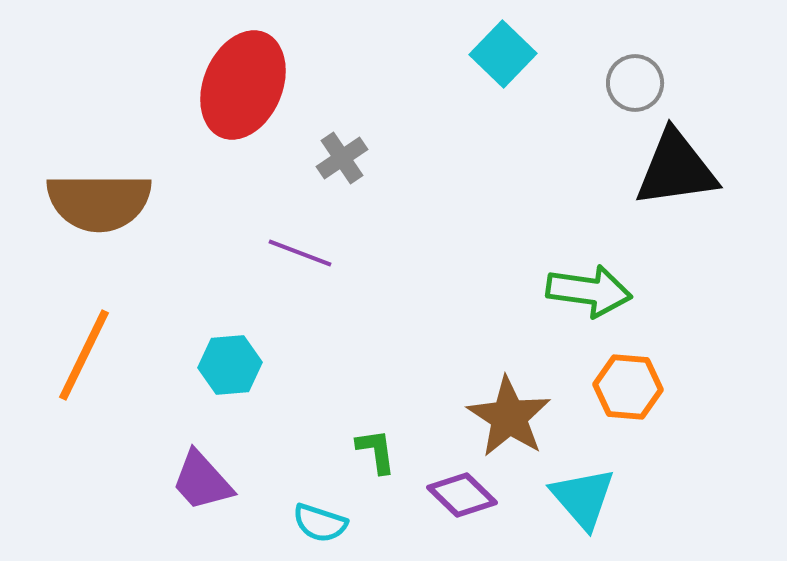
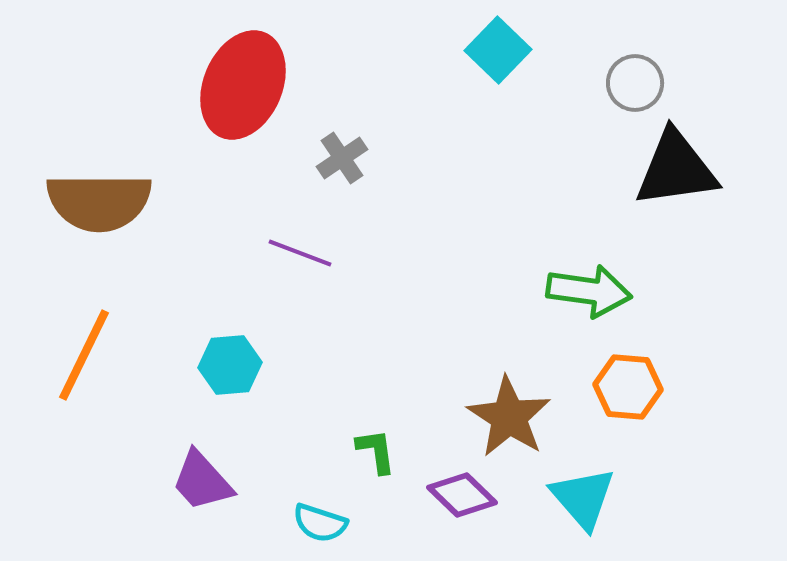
cyan square: moved 5 px left, 4 px up
